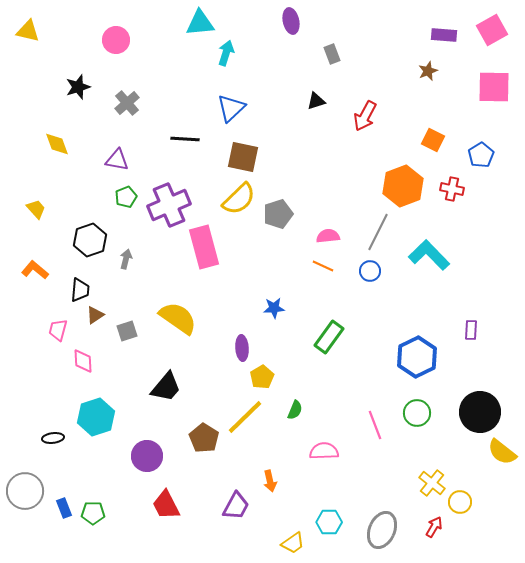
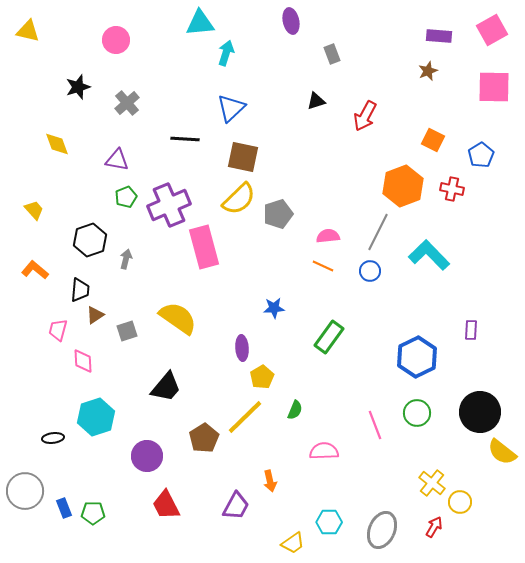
purple rectangle at (444, 35): moved 5 px left, 1 px down
yellow trapezoid at (36, 209): moved 2 px left, 1 px down
brown pentagon at (204, 438): rotated 8 degrees clockwise
